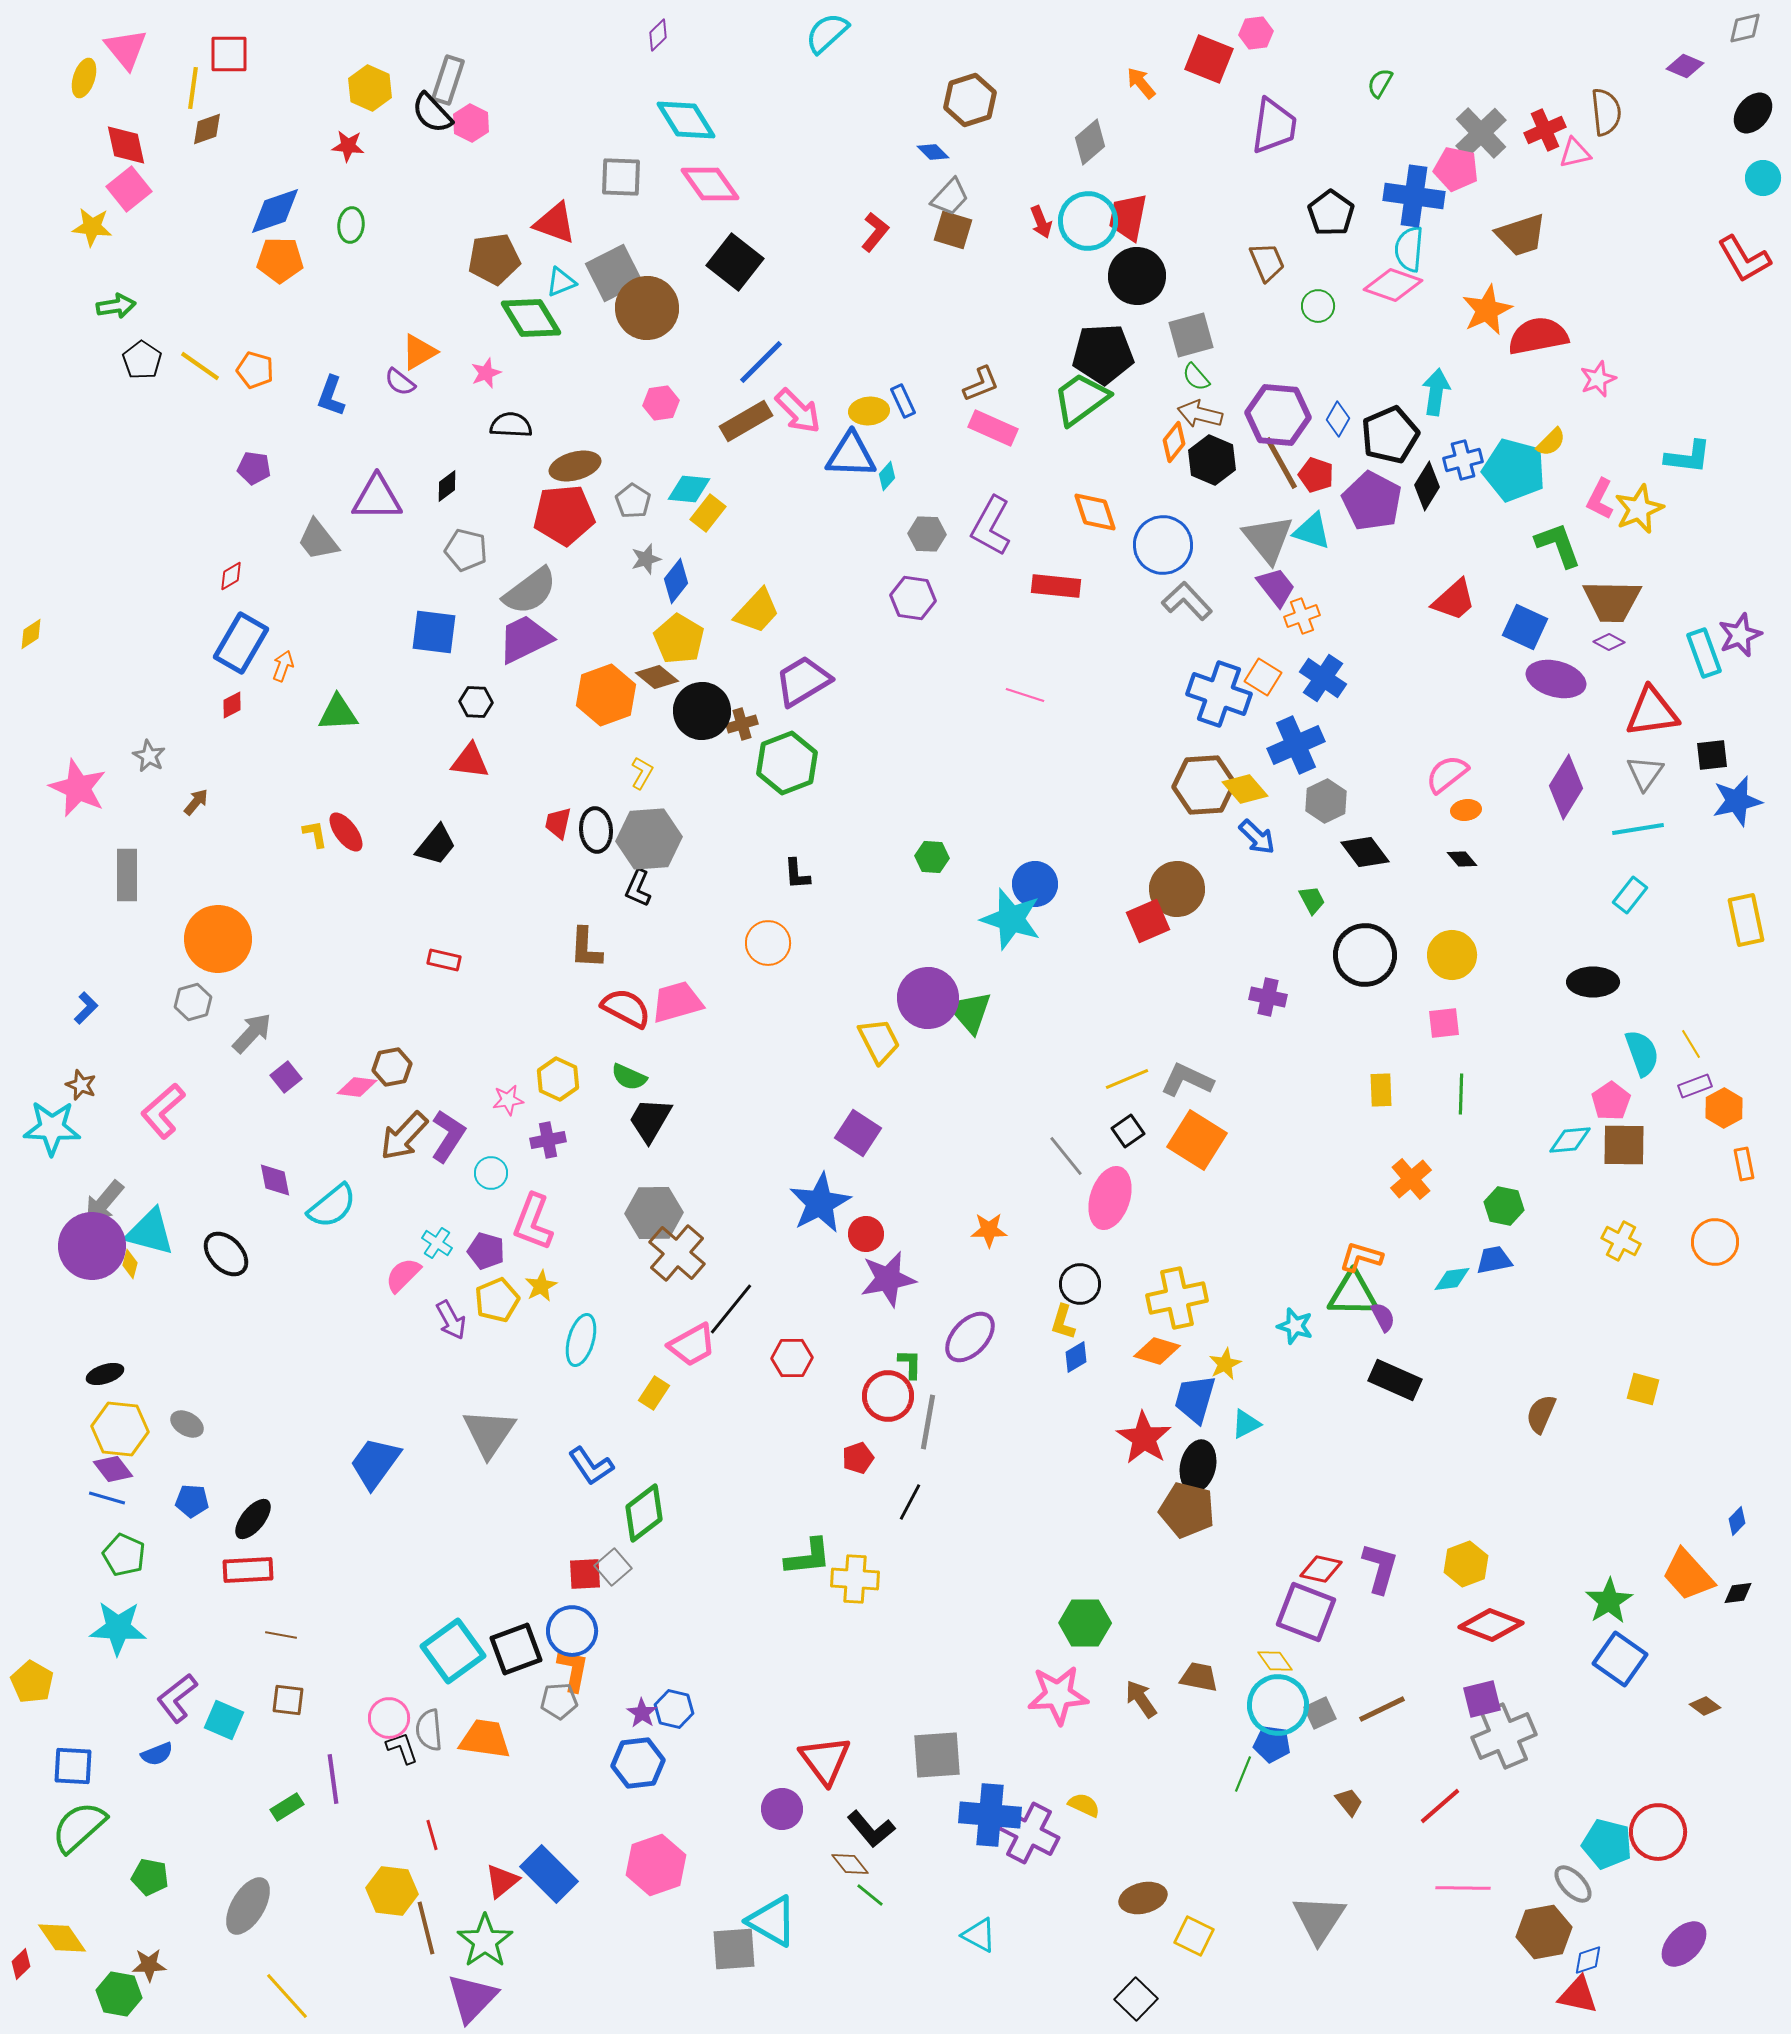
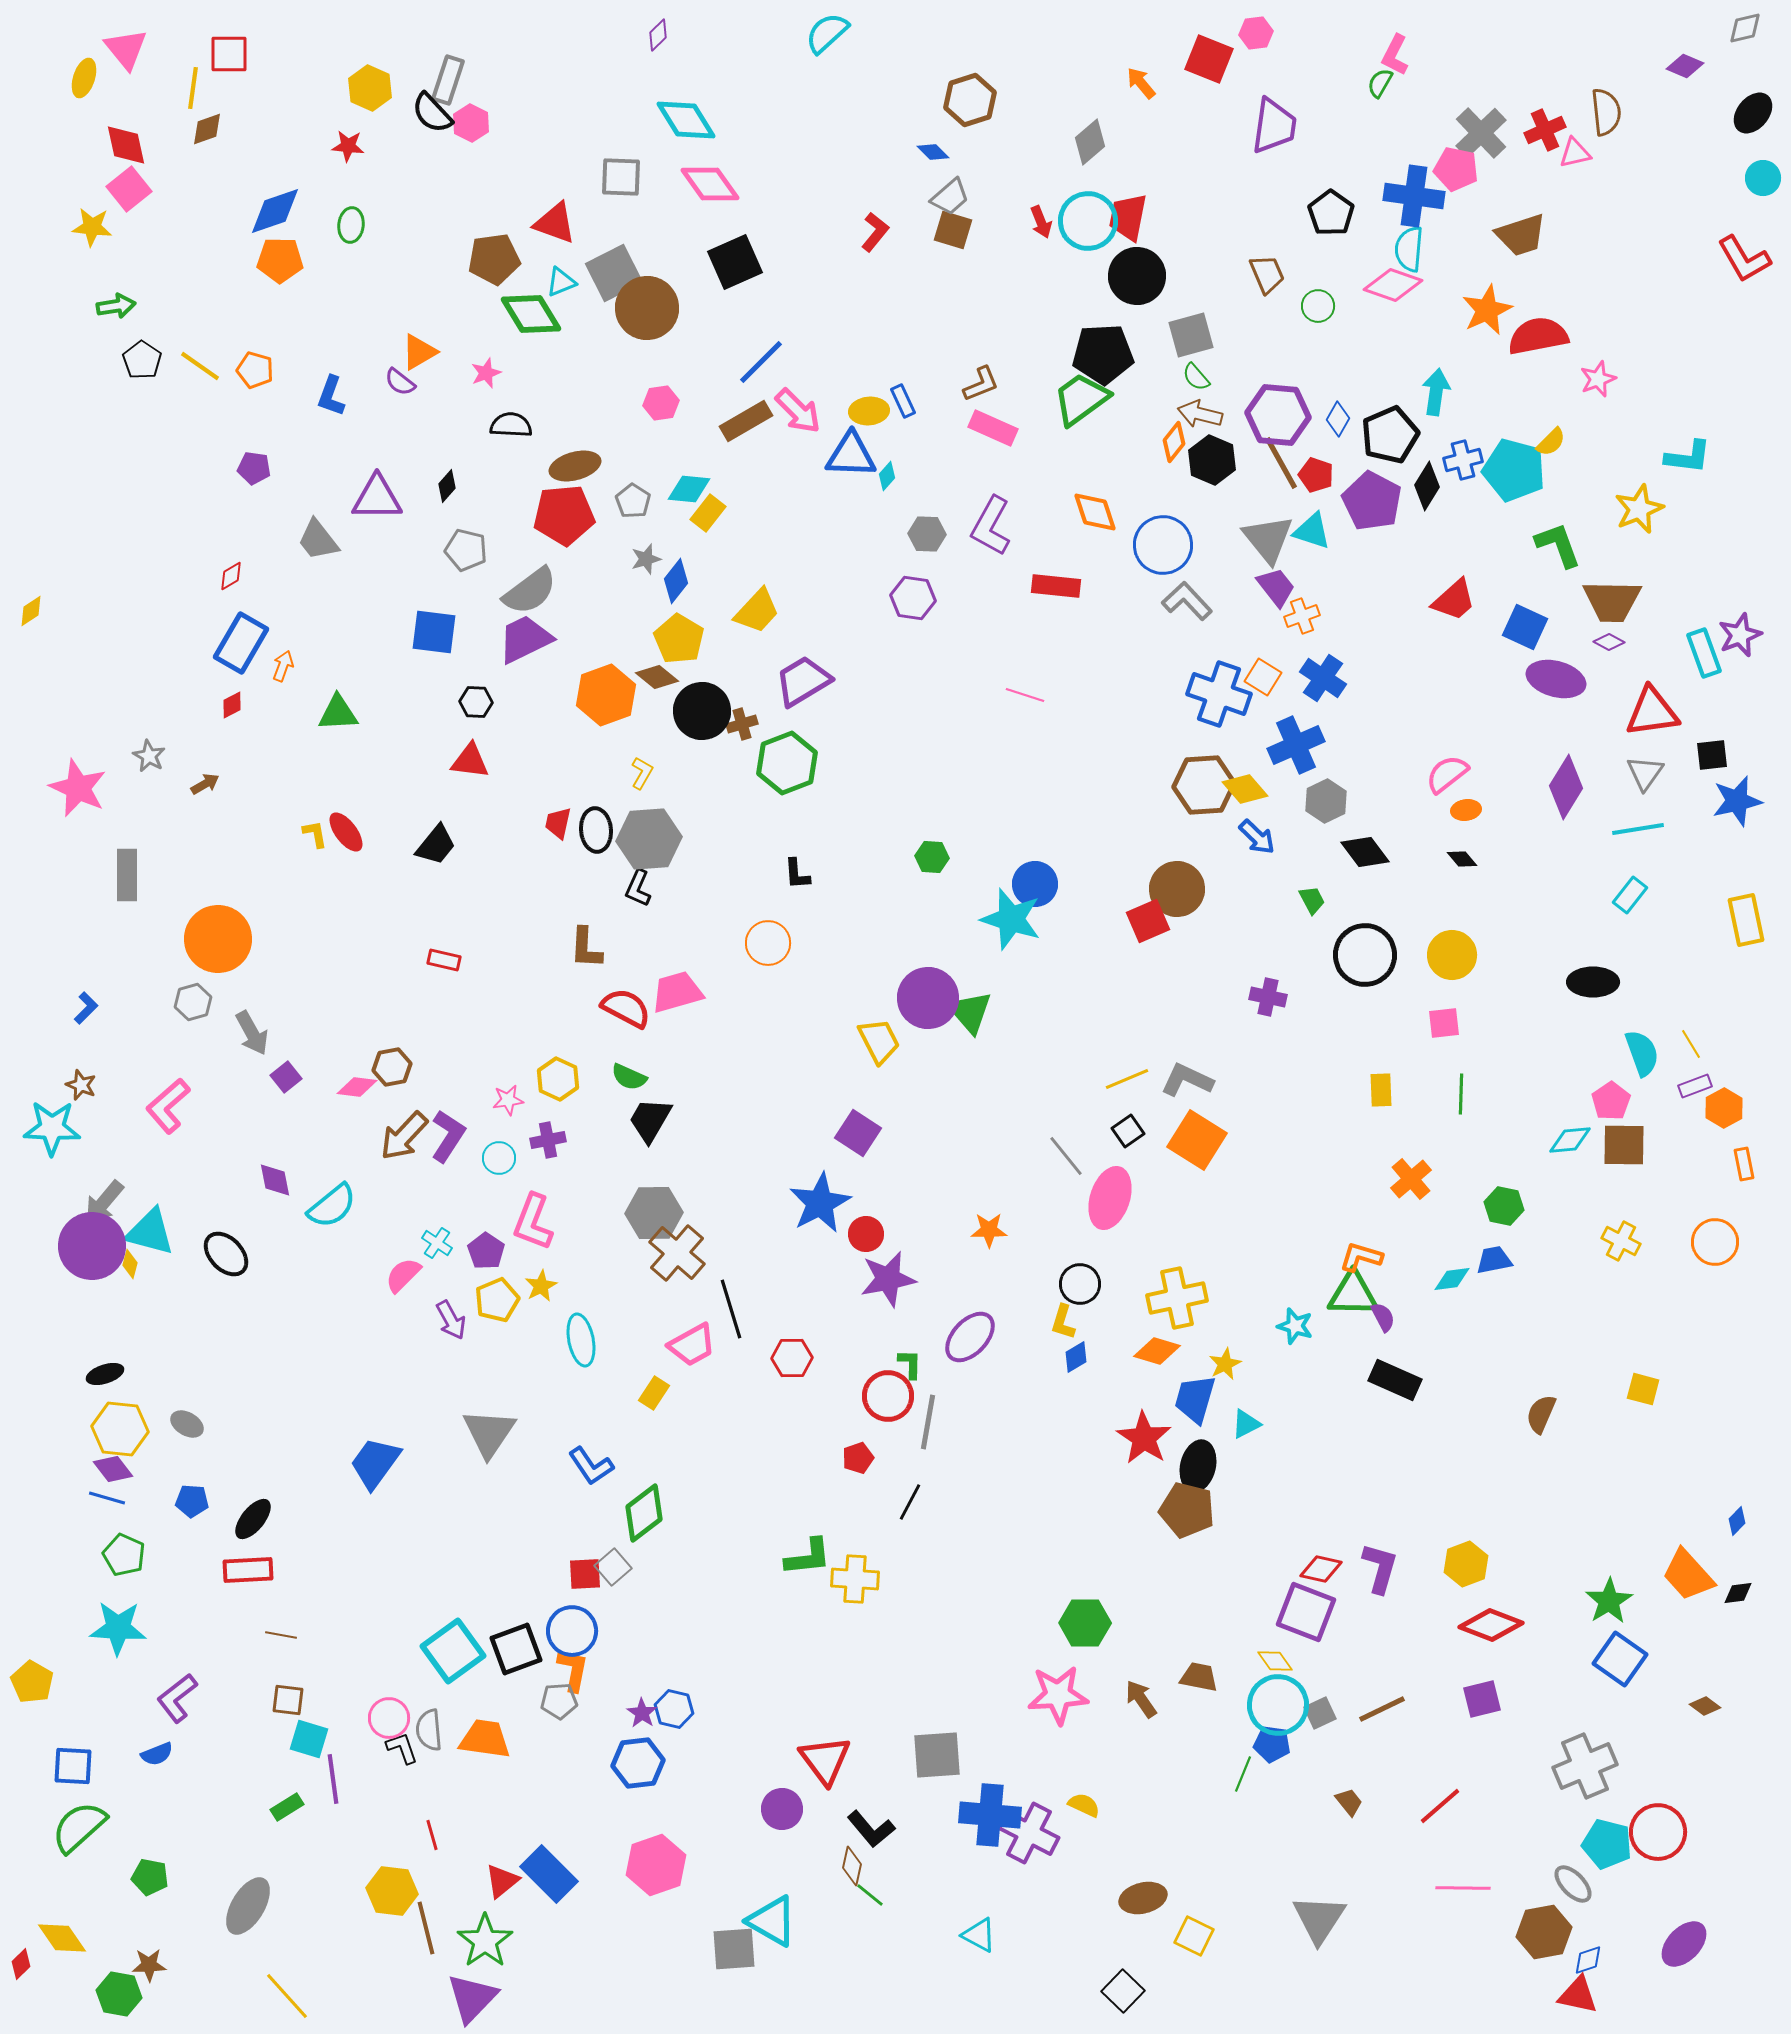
gray trapezoid at (950, 197): rotated 6 degrees clockwise
black square at (735, 262): rotated 28 degrees clockwise
brown trapezoid at (1267, 262): moved 12 px down
green diamond at (531, 318): moved 4 px up
black diamond at (447, 486): rotated 12 degrees counterclockwise
pink L-shape at (1600, 499): moved 205 px left, 444 px up
yellow diamond at (31, 634): moved 23 px up
brown arrow at (196, 802): moved 9 px right, 18 px up; rotated 20 degrees clockwise
pink trapezoid at (677, 1002): moved 10 px up
gray arrow at (252, 1033): rotated 108 degrees clockwise
pink L-shape at (163, 1111): moved 5 px right, 5 px up
cyan circle at (491, 1173): moved 8 px right, 15 px up
purple pentagon at (486, 1251): rotated 18 degrees clockwise
black line at (731, 1309): rotated 56 degrees counterclockwise
cyan ellipse at (581, 1340): rotated 27 degrees counterclockwise
cyan square at (224, 1720): moved 85 px right, 19 px down; rotated 6 degrees counterclockwise
gray cross at (1504, 1736): moved 81 px right, 30 px down
brown diamond at (850, 1864): moved 2 px right, 2 px down; rotated 51 degrees clockwise
black square at (1136, 1999): moved 13 px left, 8 px up
